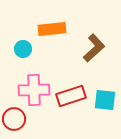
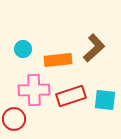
orange rectangle: moved 6 px right, 31 px down
